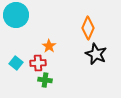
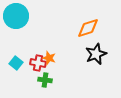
cyan circle: moved 1 px down
orange diamond: rotated 50 degrees clockwise
orange star: moved 12 px down; rotated 16 degrees counterclockwise
black star: rotated 25 degrees clockwise
red cross: rotated 14 degrees clockwise
